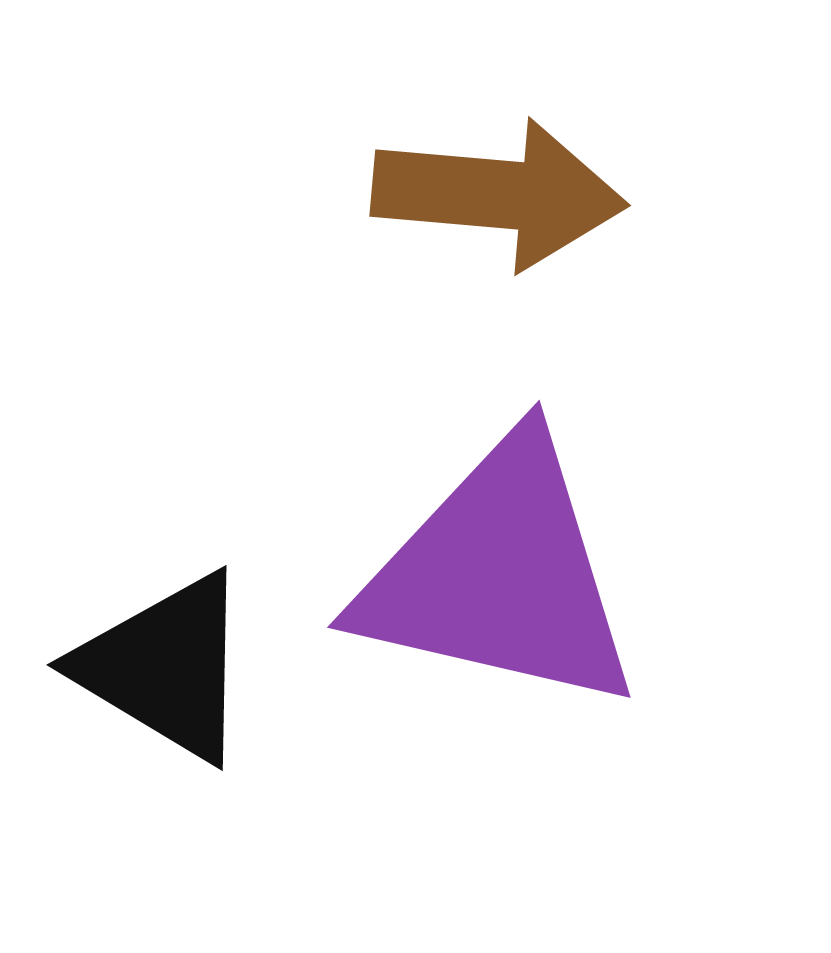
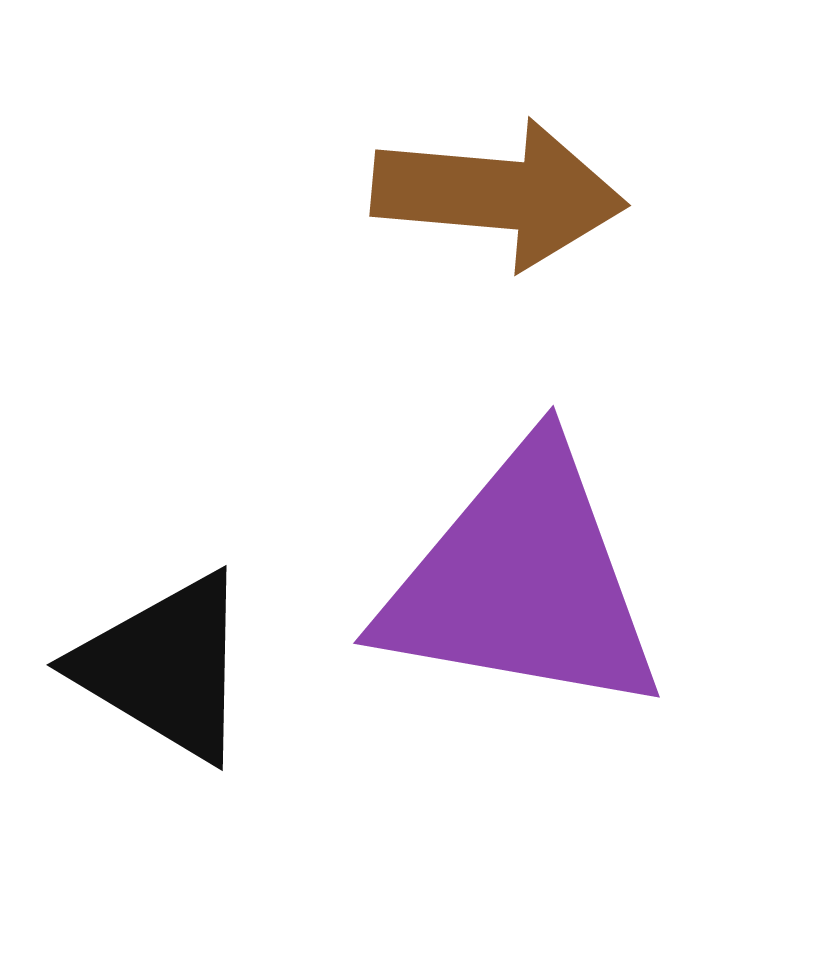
purple triangle: moved 23 px right, 7 px down; rotated 3 degrees counterclockwise
